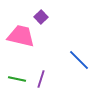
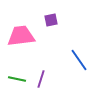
purple square: moved 10 px right, 3 px down; rotated 32 degrees clockwise
pink trapezoid: rotated 20 degrees counterclockwise
blue line: rotated 10 degrees clockwise
